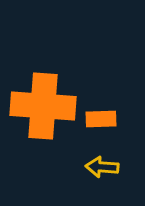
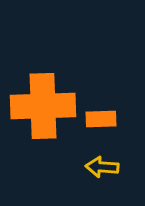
orange cross: rotated 6 degrees counterclockwise
